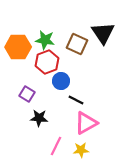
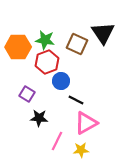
pink line: moved 1 px right, 5 px up
